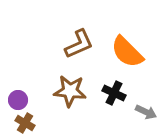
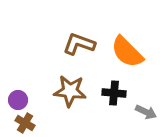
brown L-shape: rotated 136 degrees counterclockwise
black cross: rotated 20 degrees counterclockwise
